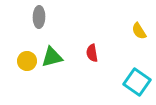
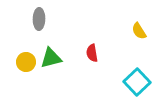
gray ellipse: moved 2 px down
green triangle: moved 1 px left, 1 px down
yellow circle: moved 1 px left, 1 px down
cyan square: rotated 12 degrees clockwise
